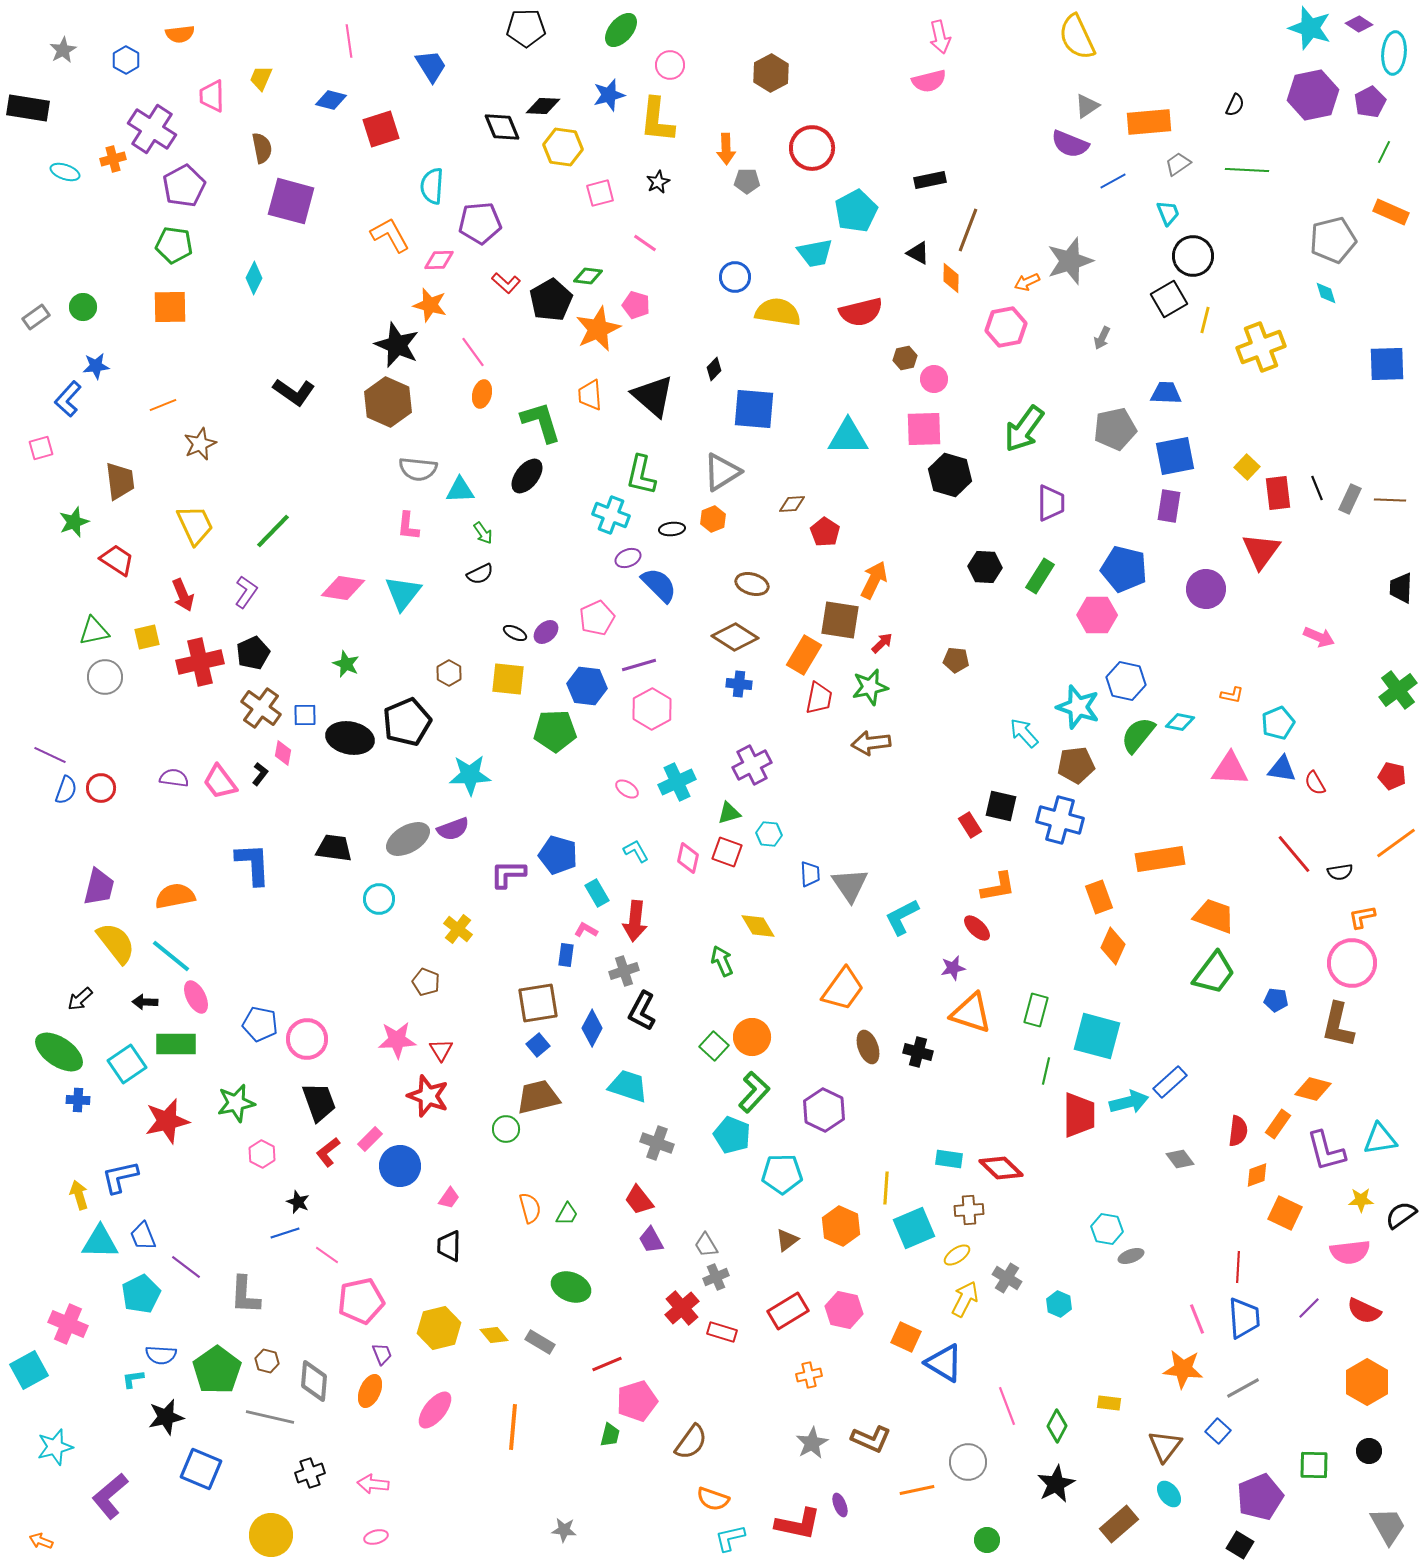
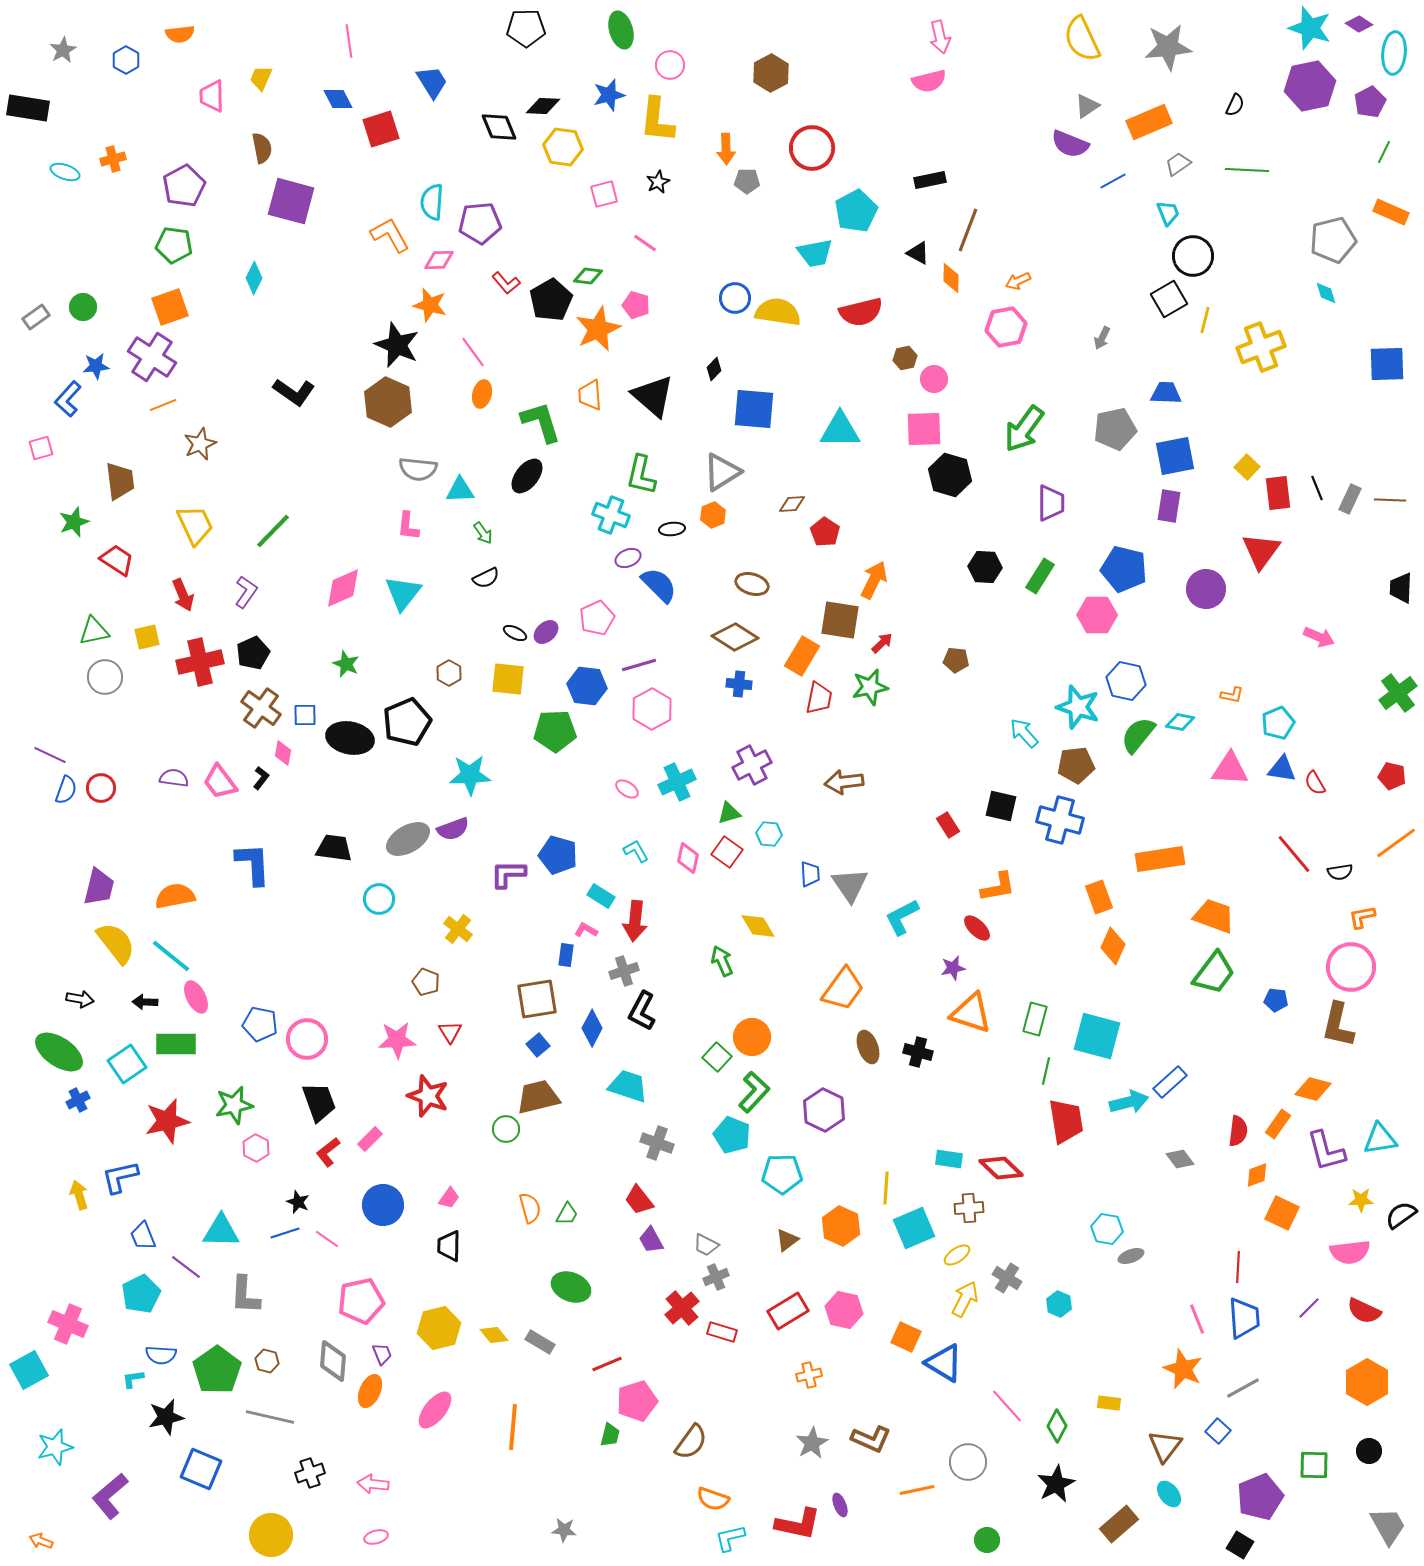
green ellipse at (621, 30): rotated 57 degrees counterclockwise
yellow semicircle at (1077, 37): moved 5 px right, 2 px down
blue trapezoid at (431, 66): moved 1 px right, 16 px down
purple hexagon at (1313, 95): moved 3 px left, 9 px up
blue diamond at (331, 100): moved 7 px right, 1 px up; rotated 48 degrees clockwise
orange rectangle at (1149, 122): rotated 18 degrees counterclockwise
black diamond at (502, 127): moved 3 px left
purple cross at (152, 129): moved 228 px down
cyan semicircle at (432, 186): moved 16 px down
pink square at (600, 193): moved 4 px right, 1 px down
gray star at (1070, 261): moved 98 px right, 214 px up; rotated 12 degrees clockwise
blue circle at (735, 277): moved 21 px down
orange arrow at (1027, 282): moved 9 px left, 1 px up
red L-shape at (506, 283): rotated 8 degrees clockwise
orange square at (170, 307): rotated 18 degrees counterclockwise
cyan triangle at (848, 437): moved 8 px left, 7 px up
orange hexagon at (713, 519): moved 4 px up
black semicircle at (480, 574): moved 6 px right, 4 px down
pink diamond at (343, 588): rotated 33 degrees counterclockwise
orange rectangle at (804, 655): moved 2 px left, 1 px down
green cross at (1398, 690): moved 3 px down
brown arrow at (871, 743): moved 27 px left, 39 px down
black L-shape at (260, 774): moved 1 px right, 4 px down
red rectangle at (970, 825): moved 22 px left
red square at (727, 852): rotated 16 degrees clockwise
cyan rectangle at (597, 893): moved 4 px right, 3 px down; rotated 28 degrees counterclockwise
pink circle at (1352, 963): moved 1 px left, 4 px down
black arrow at (80, 999): rotated 128 degrees counterclockwise
brown square at (538, 1003): moved 1 px left, 4 px up
green rectangle at (1036, 1010): moved 1 px left, 9 px down
green square at (714, 1046): moved 3 px right, 11 px down
red triangle at (441, 1050): moved 9 px right, 18 px up
blue cross at (78, 1100): rotated 30 degrees counterclockwise
green star at (236, 1103): moved 2 px left, 2 px down
red trapezoid at (1079, 1115): moved 13 px left, 6 px down; rotated 9 degrees counterclockwise
pink hexagon at (262, 1154): moved 6 px left, 6 px up
blue circle at (400, 1166): moved 17 px left, 39 px down
brown cross at (969, 1210): moved 2 px up
orange square at (1285, 1213): moved 3 px left
cyan triangle at (100, 1242): moved 121 px right, 11 px up
gray trapezoid at (706, 1245): rotated 32 degrees counterclockwise
pink line at (327, 1255): moved 16 px up
orange star at (1183, 1369): rotated 18 degrees clockwise
gray diamond at (314, 1381): moved 19 px right, 20 px up
pink line at (1007, 1406): rotated 21 degrees counterclockwise
